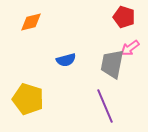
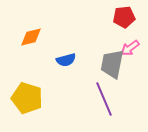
red pentagon: rotated 25 degrees counterclockwise
orange diamond: moved 15 px down
yellow pentagon: moved 1 px left, 1 px up
purple line: moved 1 px left, 7 px up
